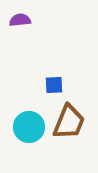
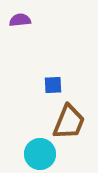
blue square: moved 1 px left
cyan circle: moved 11 px right, 27 px down
